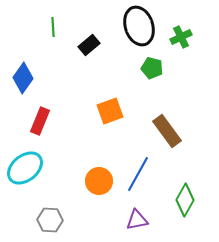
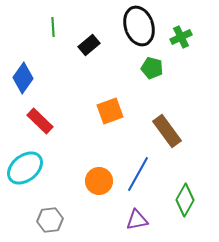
red rectangle: rotated 68 degrees counterclockwise
gray hexagon: rotated 10 degrees counterclockwise
